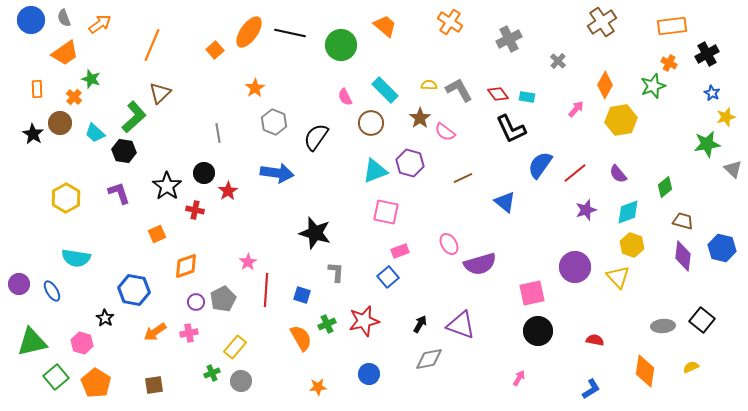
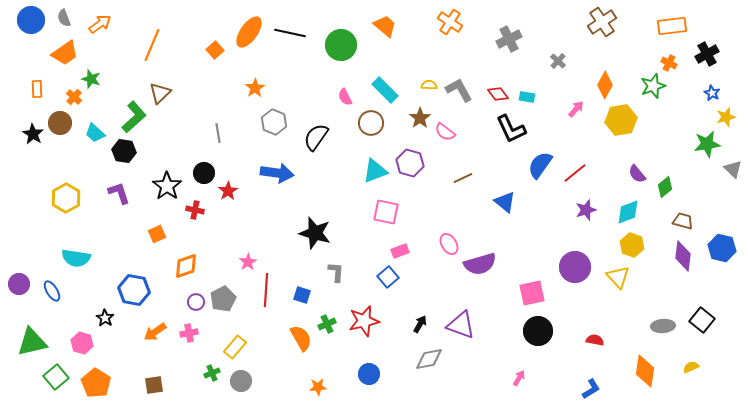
purple semicircle at (618, 174): moved 19 px right
